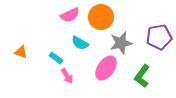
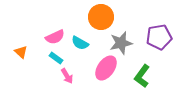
pink semicircle: moved 15 px left, 22 px down
orange triangle: rotated 24 degrees clockwise
